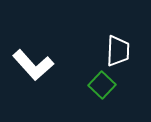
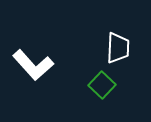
white trapezoid: moved 3 px up
